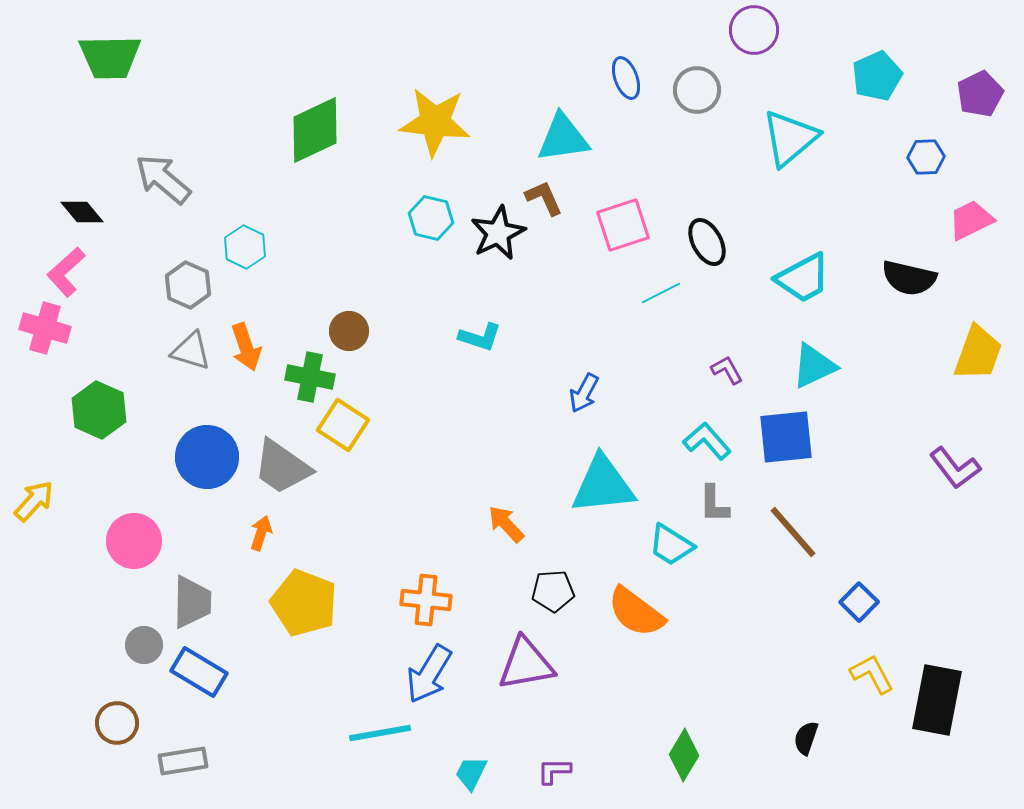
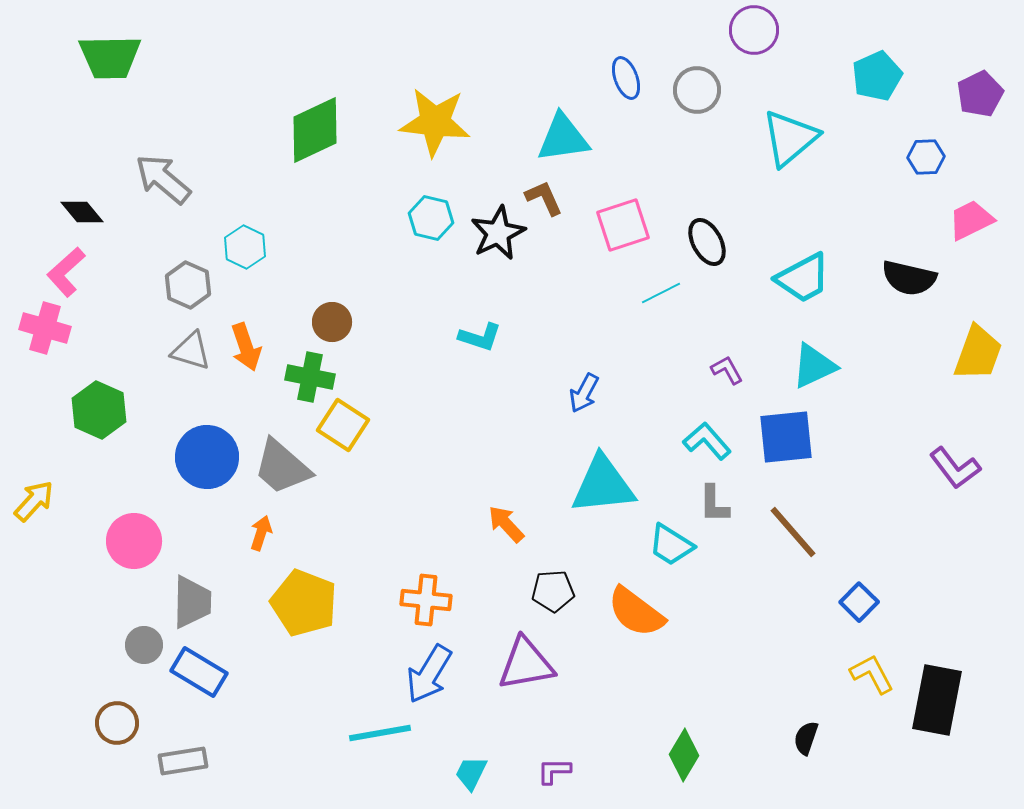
brown circle at (349, 331): moved 17 px left, 9 px up
gray trapezoid at (282, 467): rotated 6 degrees clockwise
